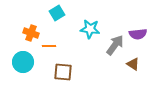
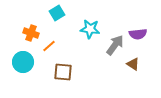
orange line: rotated 40 degrees counterclockwise
